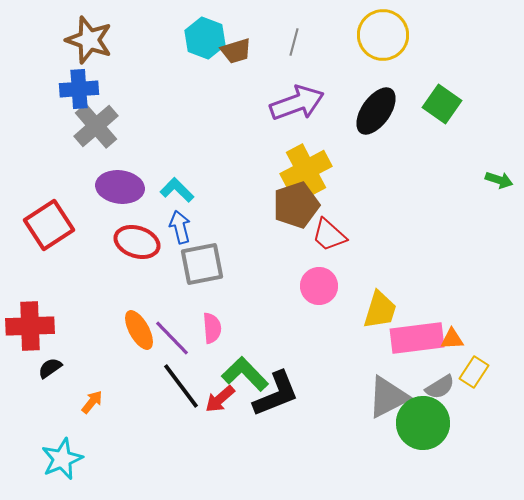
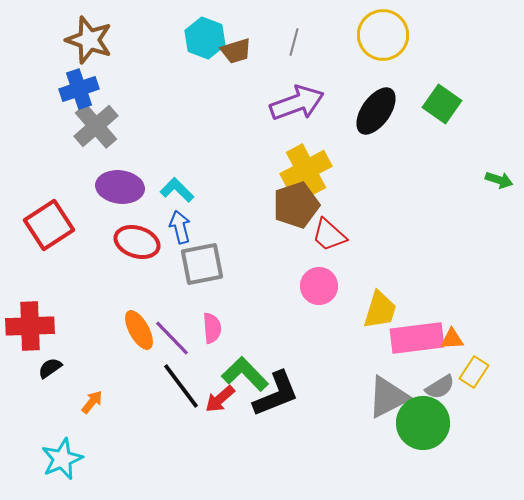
blue cross: rotated 15 degrees counterclockwise
